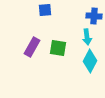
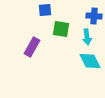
green square: moved 3 px right, 19 px up
cyan diamond: rotated 55 degrees counterclockwise
